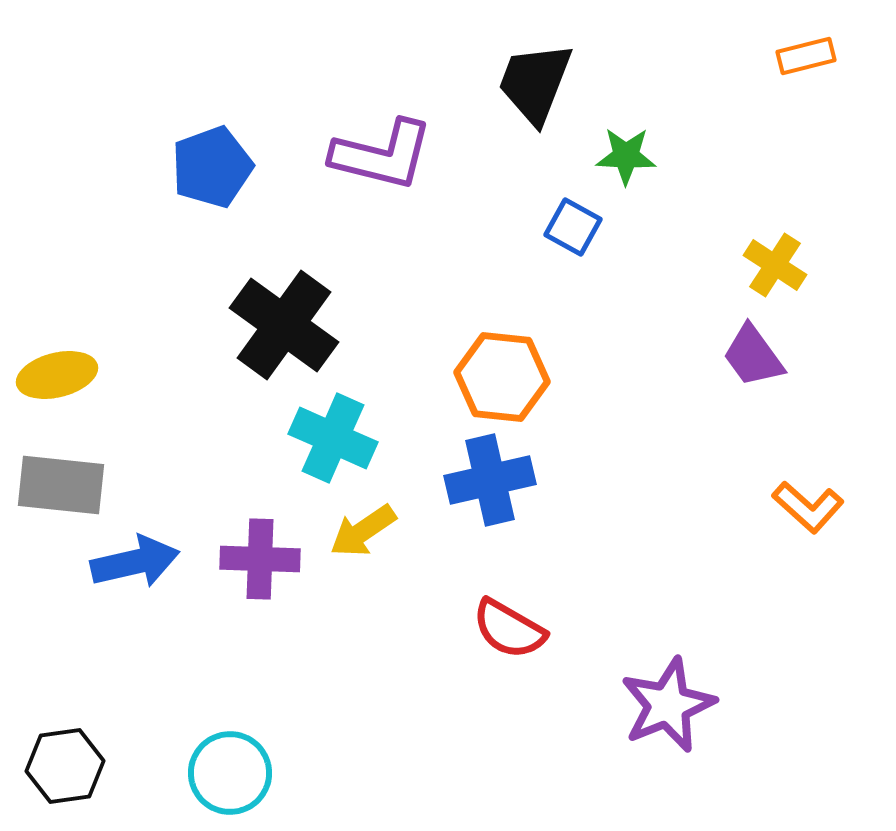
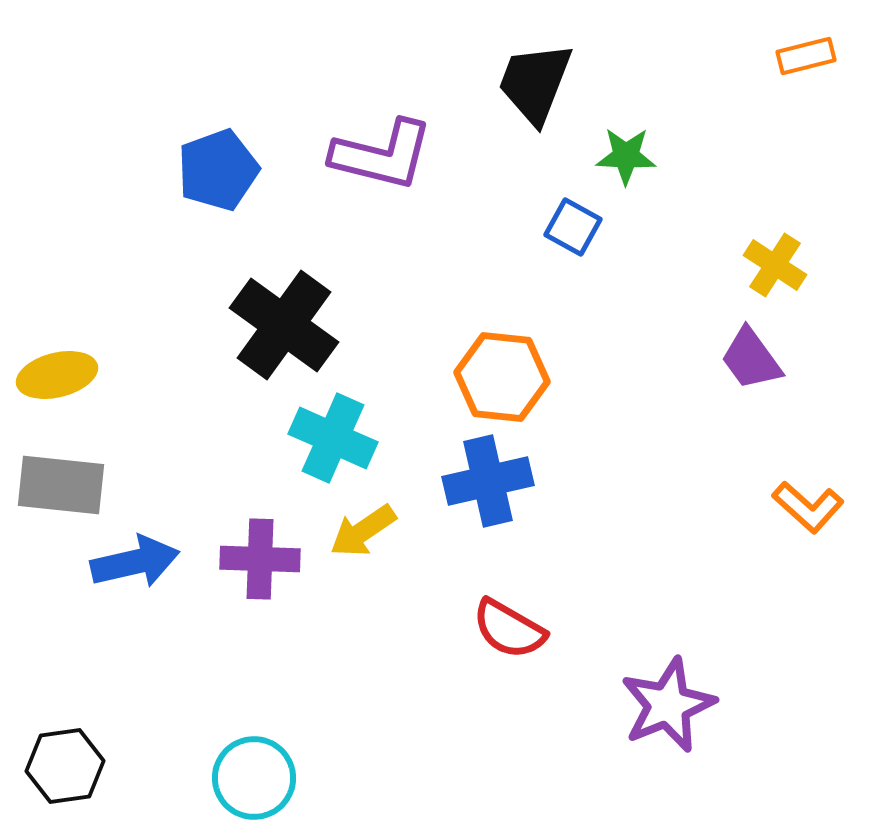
blue pentagon: moved 6 px right, 3 px down
purple trapezoid: moved 2 px left, 3 px down
blue cross: moved 2 px left, 1 px down
cyan circle: moved 24 px right, 5 px down
